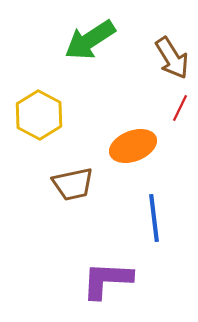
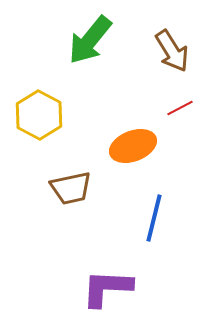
green arrow: rotated 18 degrees counterclockwise
brown arrow: moved 7 px up
red line: rotated 36 degrees clockwise
brown trapezoid: moved 2 px left, 4 px down
blue line: rotated 21 degrees clockwise
purple L-shape: moved 8 px down
